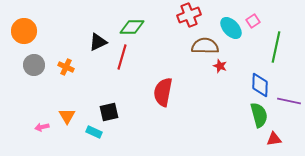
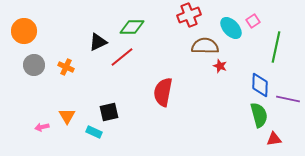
red line: rotated 35 degrees clockwise
purple line: moved 1 px left, 2 px up
